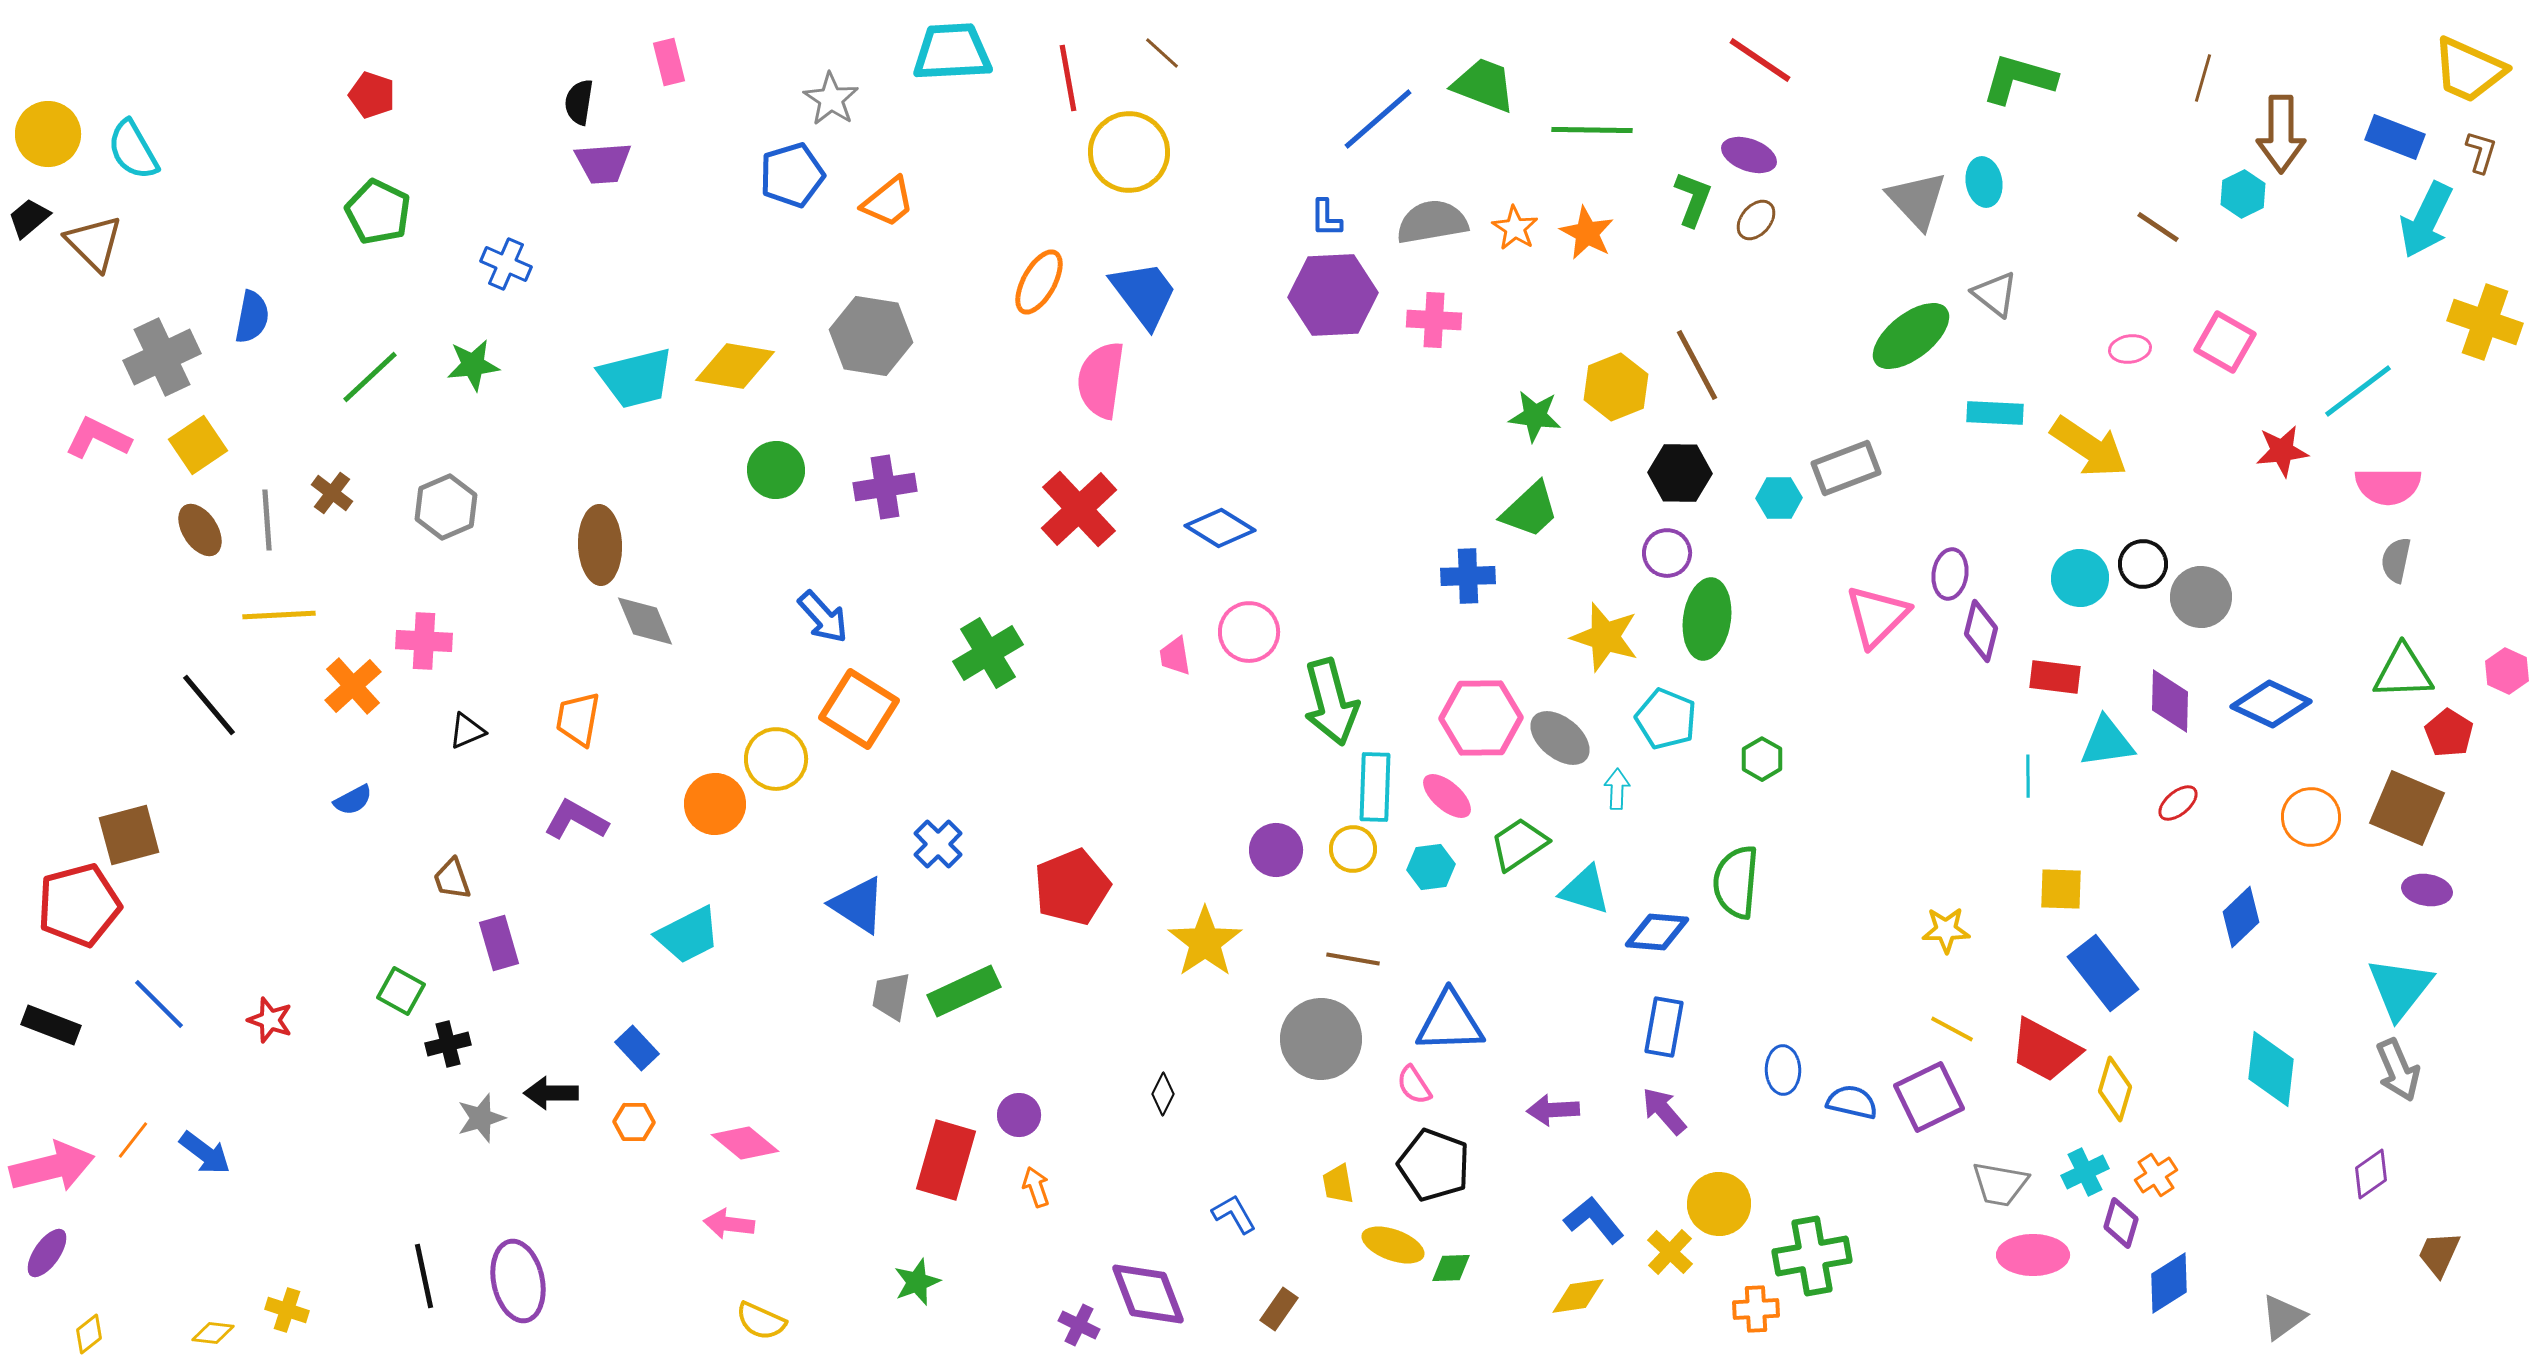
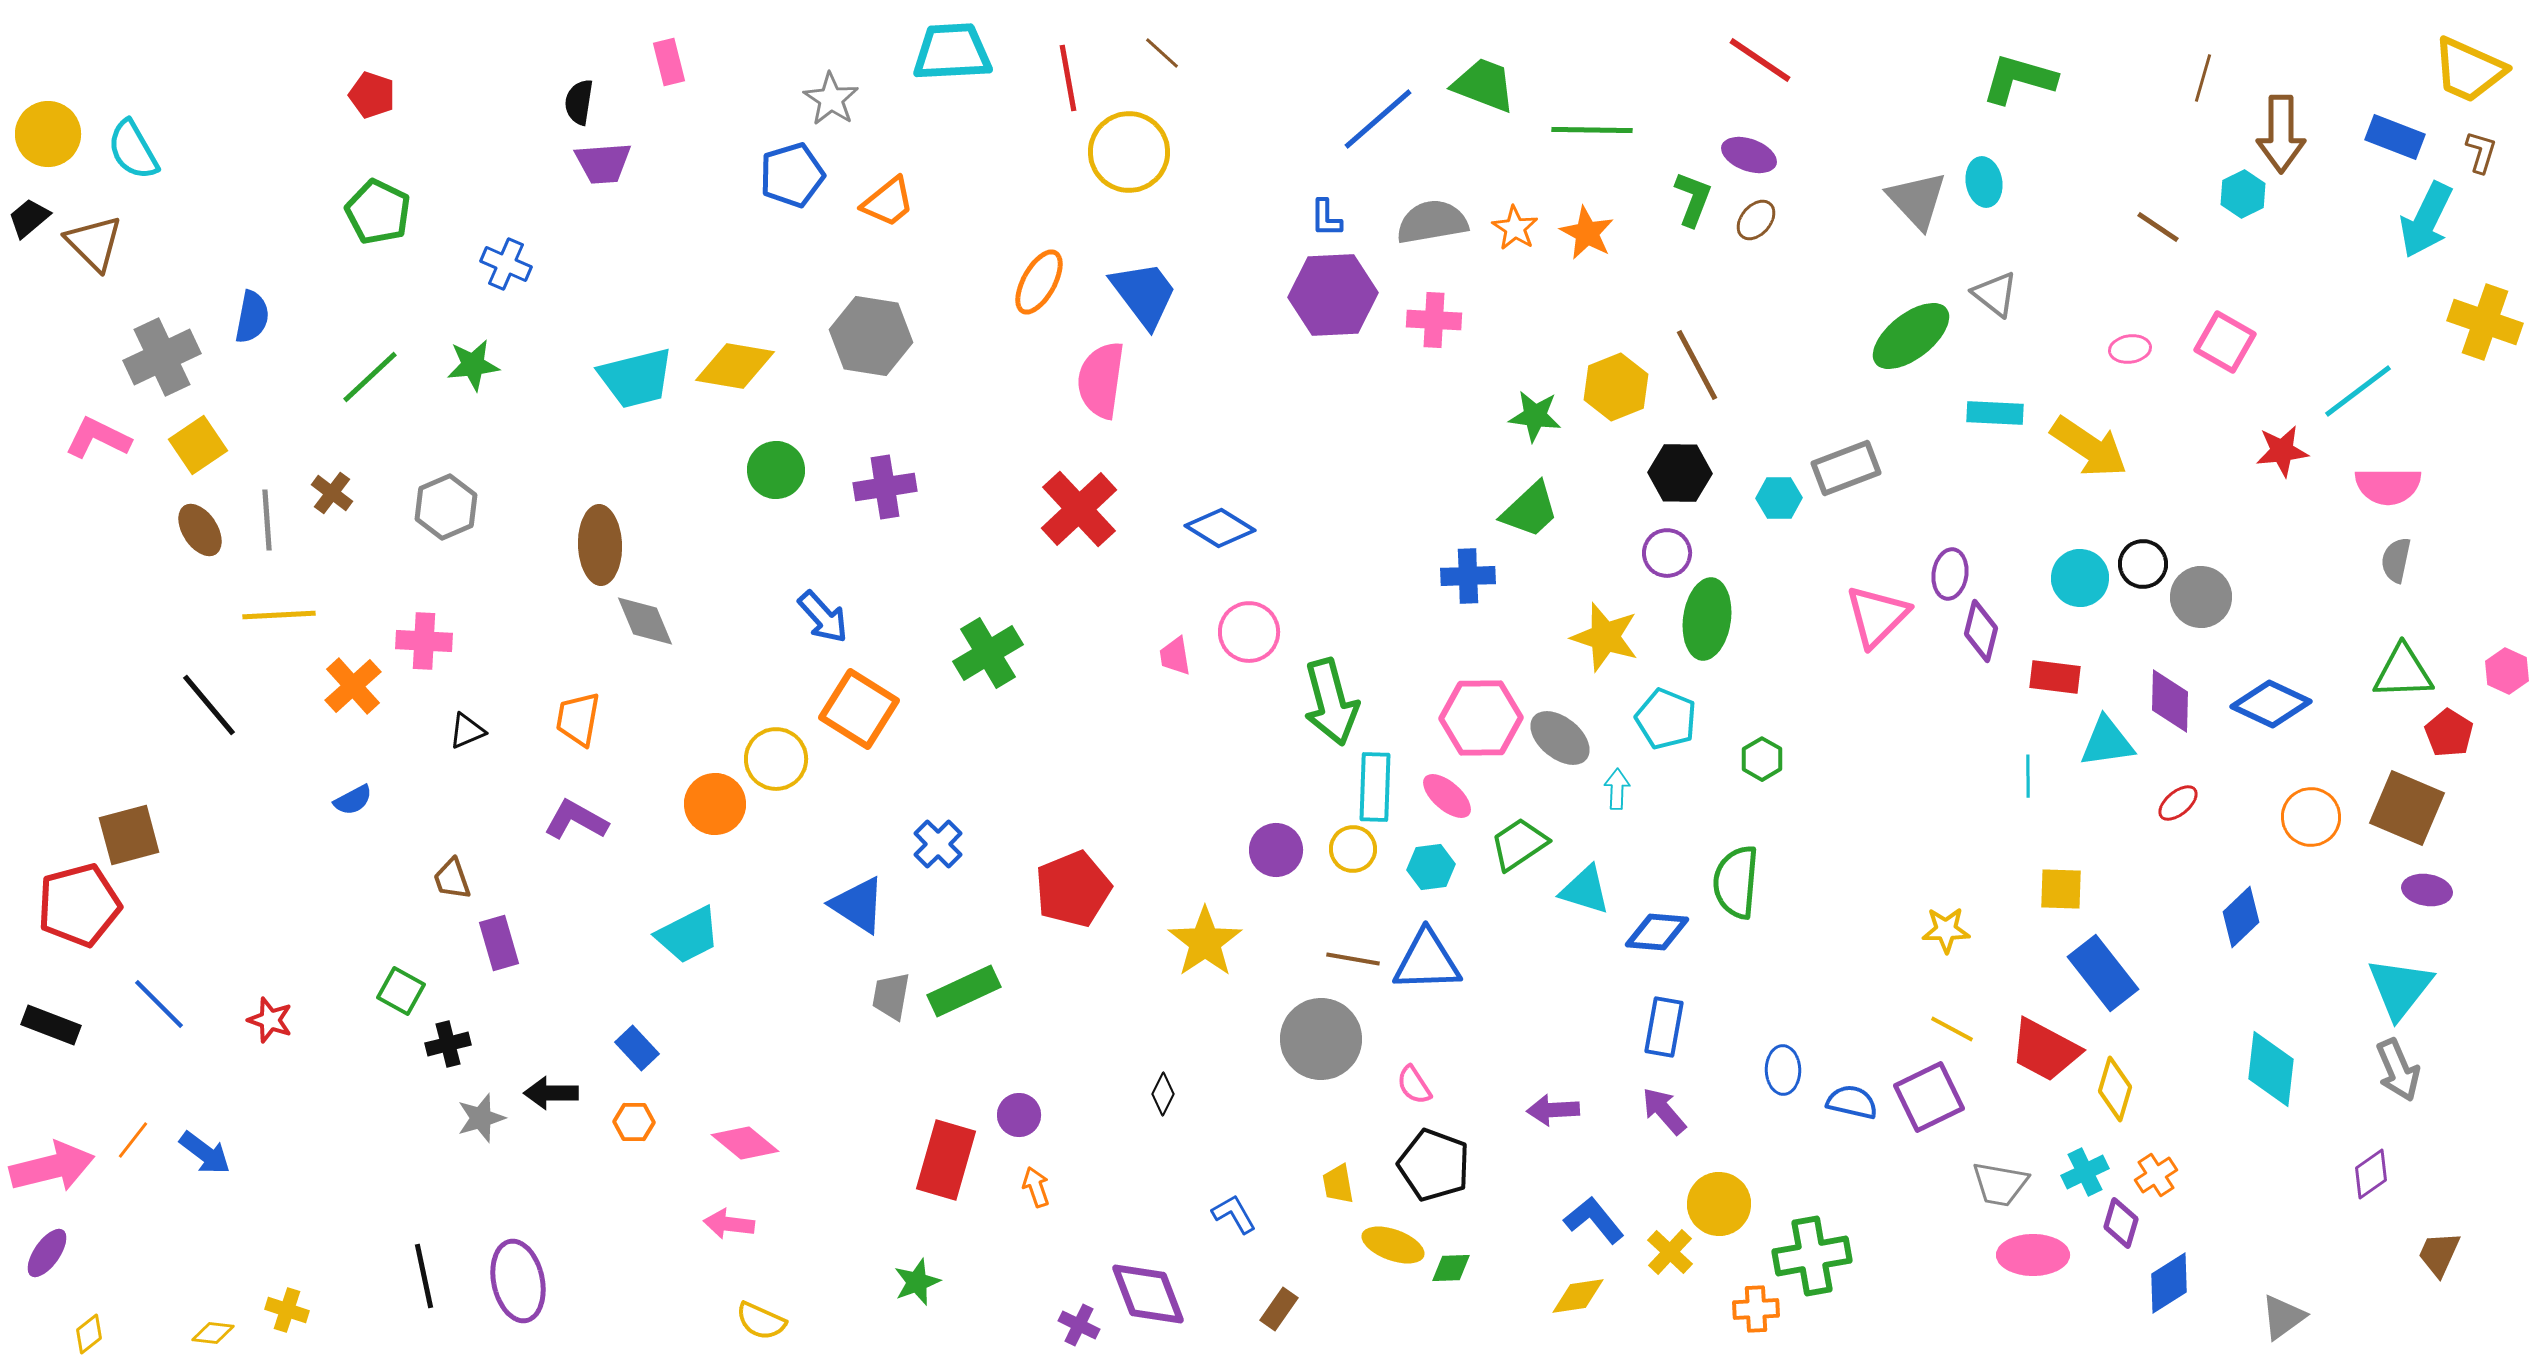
red pentagon at (1072, 887): moved 1 px right, 2 px down
blue triangle at (1450, 1022): moved 23 px left, 61 px up
